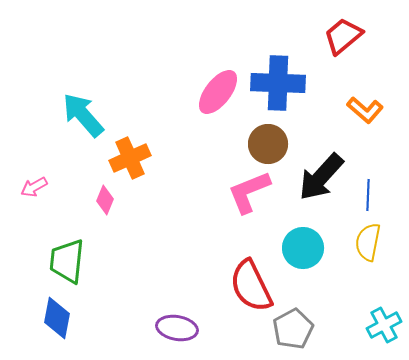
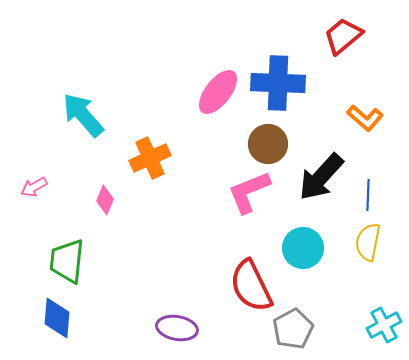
orange L-shape: moved 8 px down
orange cross: moved 20 px right
blue diamond: rotated 6 degrees counterclockwise
